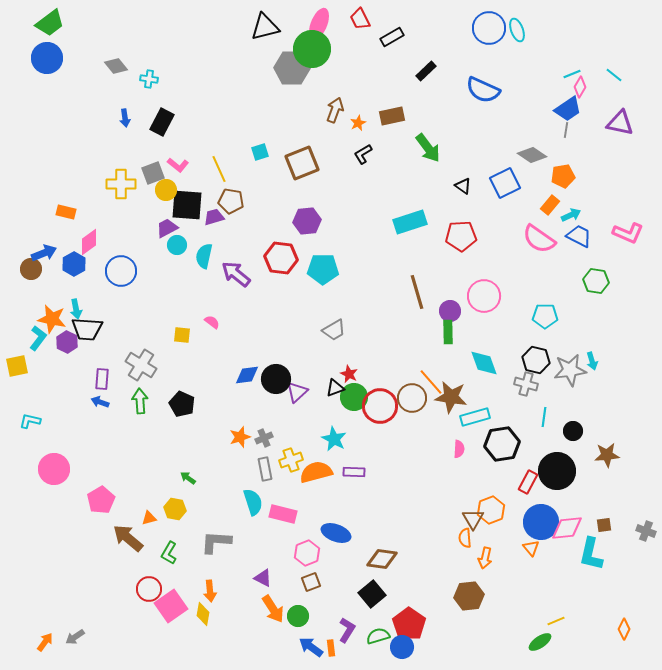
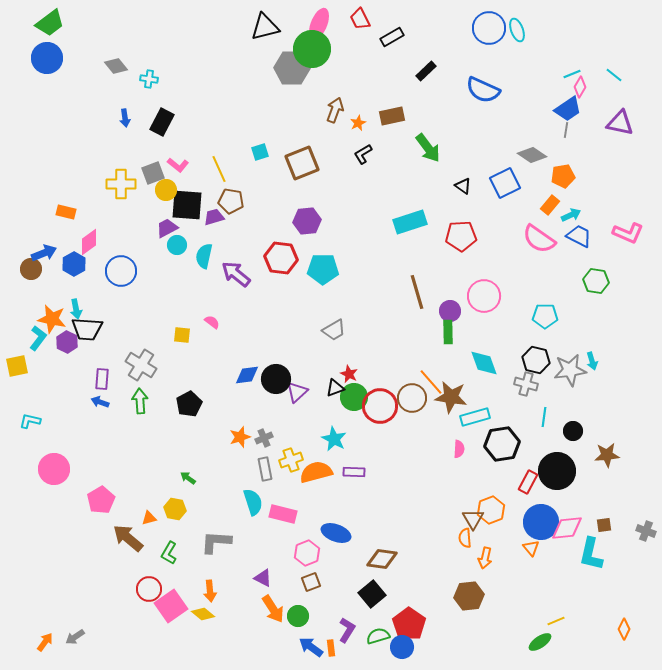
black pentagon at (182, 404): moved 7 px right; rotated 20 degrees clockwise
yellow diamond at (203, 614): rotated 60 degrees counterclockwise
